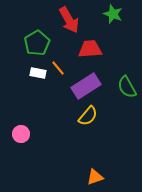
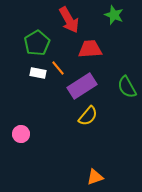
green star: moved 1 px right, 1 px down
purple rectangle: moved 4 px left
